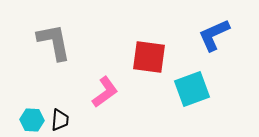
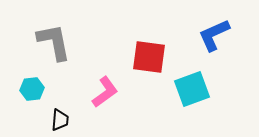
cyan hexagon: moved 31 px up; rotated 10 degrees counterclockwise
